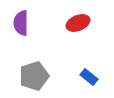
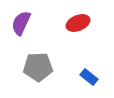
purple semicircle: rotated 25 degrees clockwise
gray pentagon: moved 4 px right, 9 px up; rotated 16 degrees clockwise
